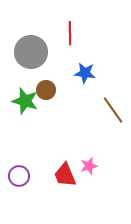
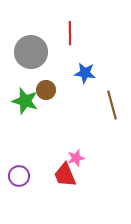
brown line: moved 1 px left, 5 px up; rotated 20 degrees clockwise
pink star: moved 13 px left, 8 px up
